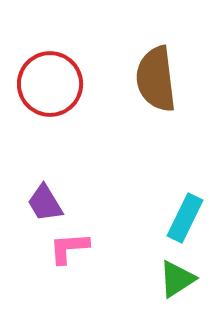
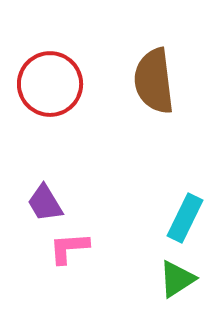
brown semicircle: moved 2 px left, 2 px down
